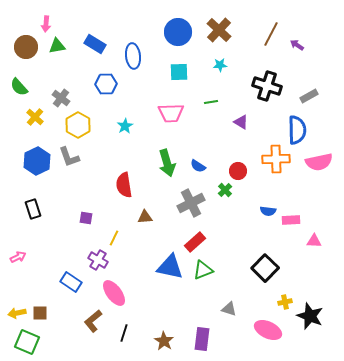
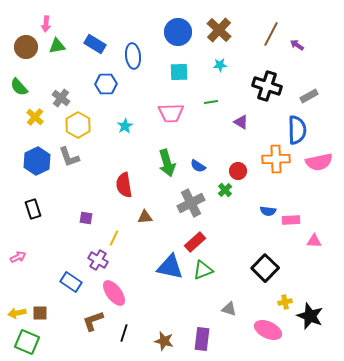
brown L-shape at (93, 321): rotated 20 degrees clockwise
brown star at (164, 341): rotated 18 degrees counterclockwise
